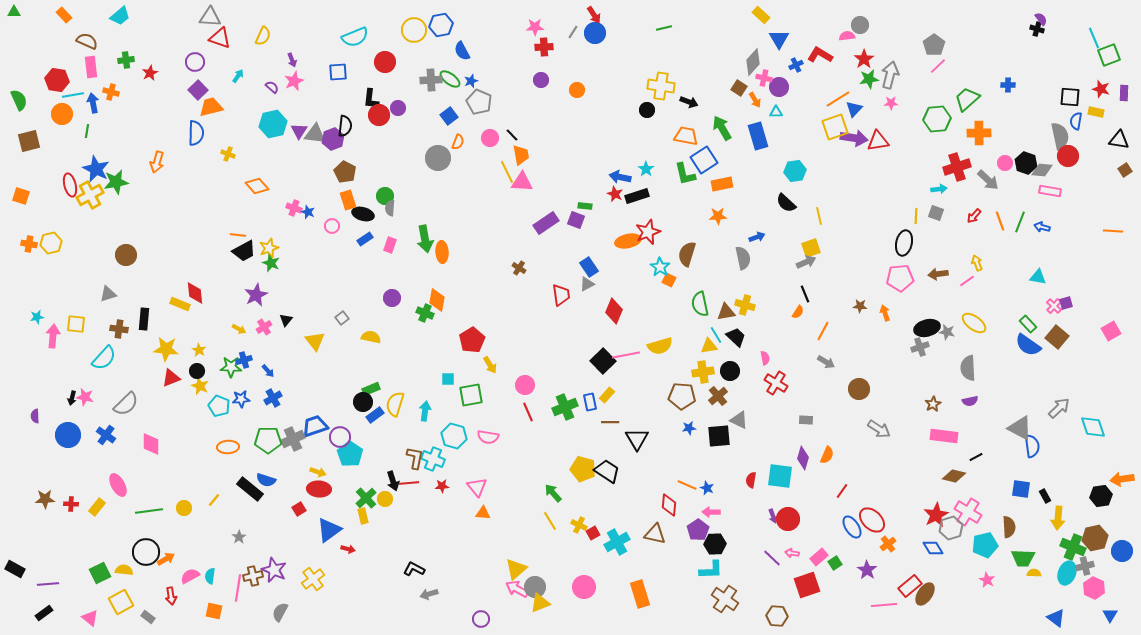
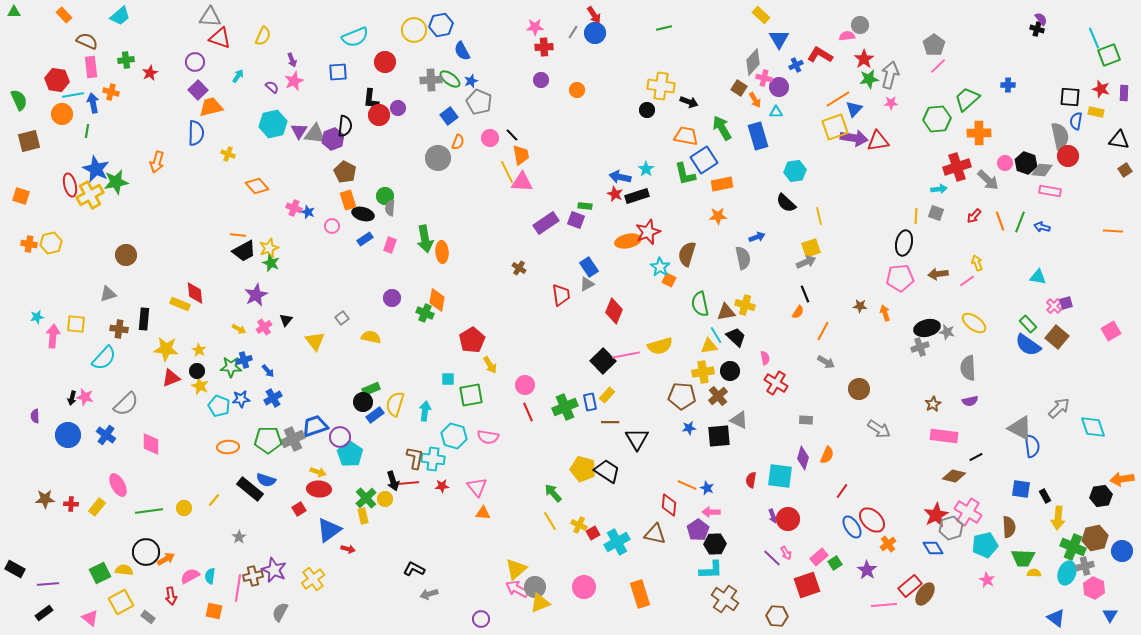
cyan cross at (433, 459): rotated 15 degrees counterclockwise
pink arrow at (792, 553): moved 6 px left; rotated 128 degrees counterclockwise
